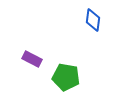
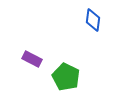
green pentagon: rotated 16 degrees clockwise
